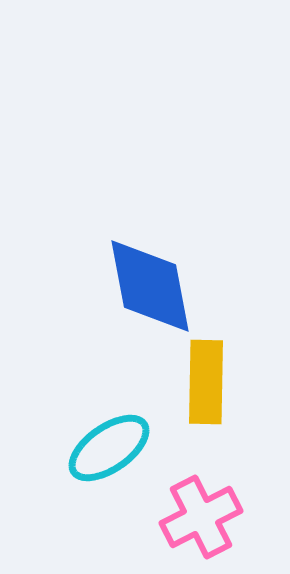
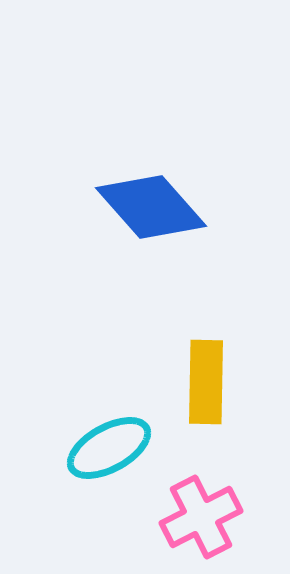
blue diamond: moved 1 px right, 79 px up; rotated 31 degrees counterclockwise
cyan ellipse: rotated 6 degrees clockwise
